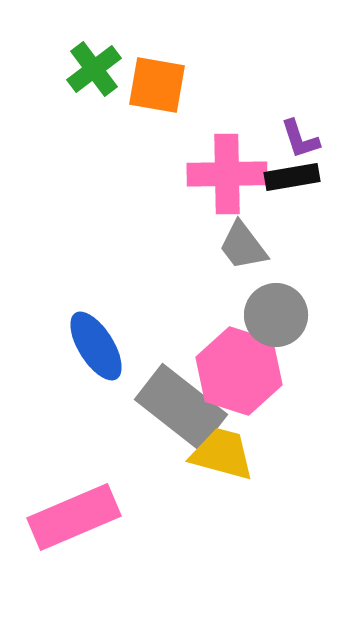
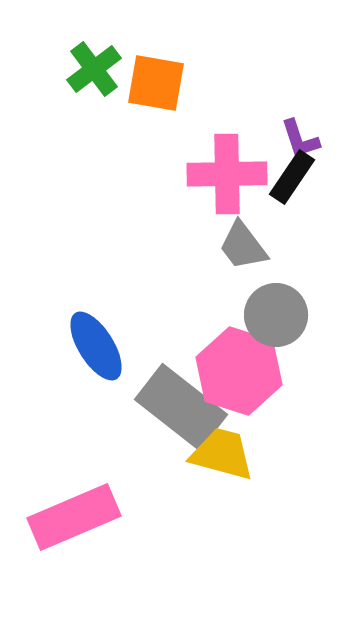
orange square: moved 1 px left, 2 px up
black rectangle: rotated 46 degrees counterclockwise
